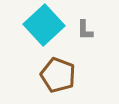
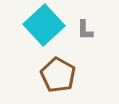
brown pentagon: rotated 8 degrees clockwise
